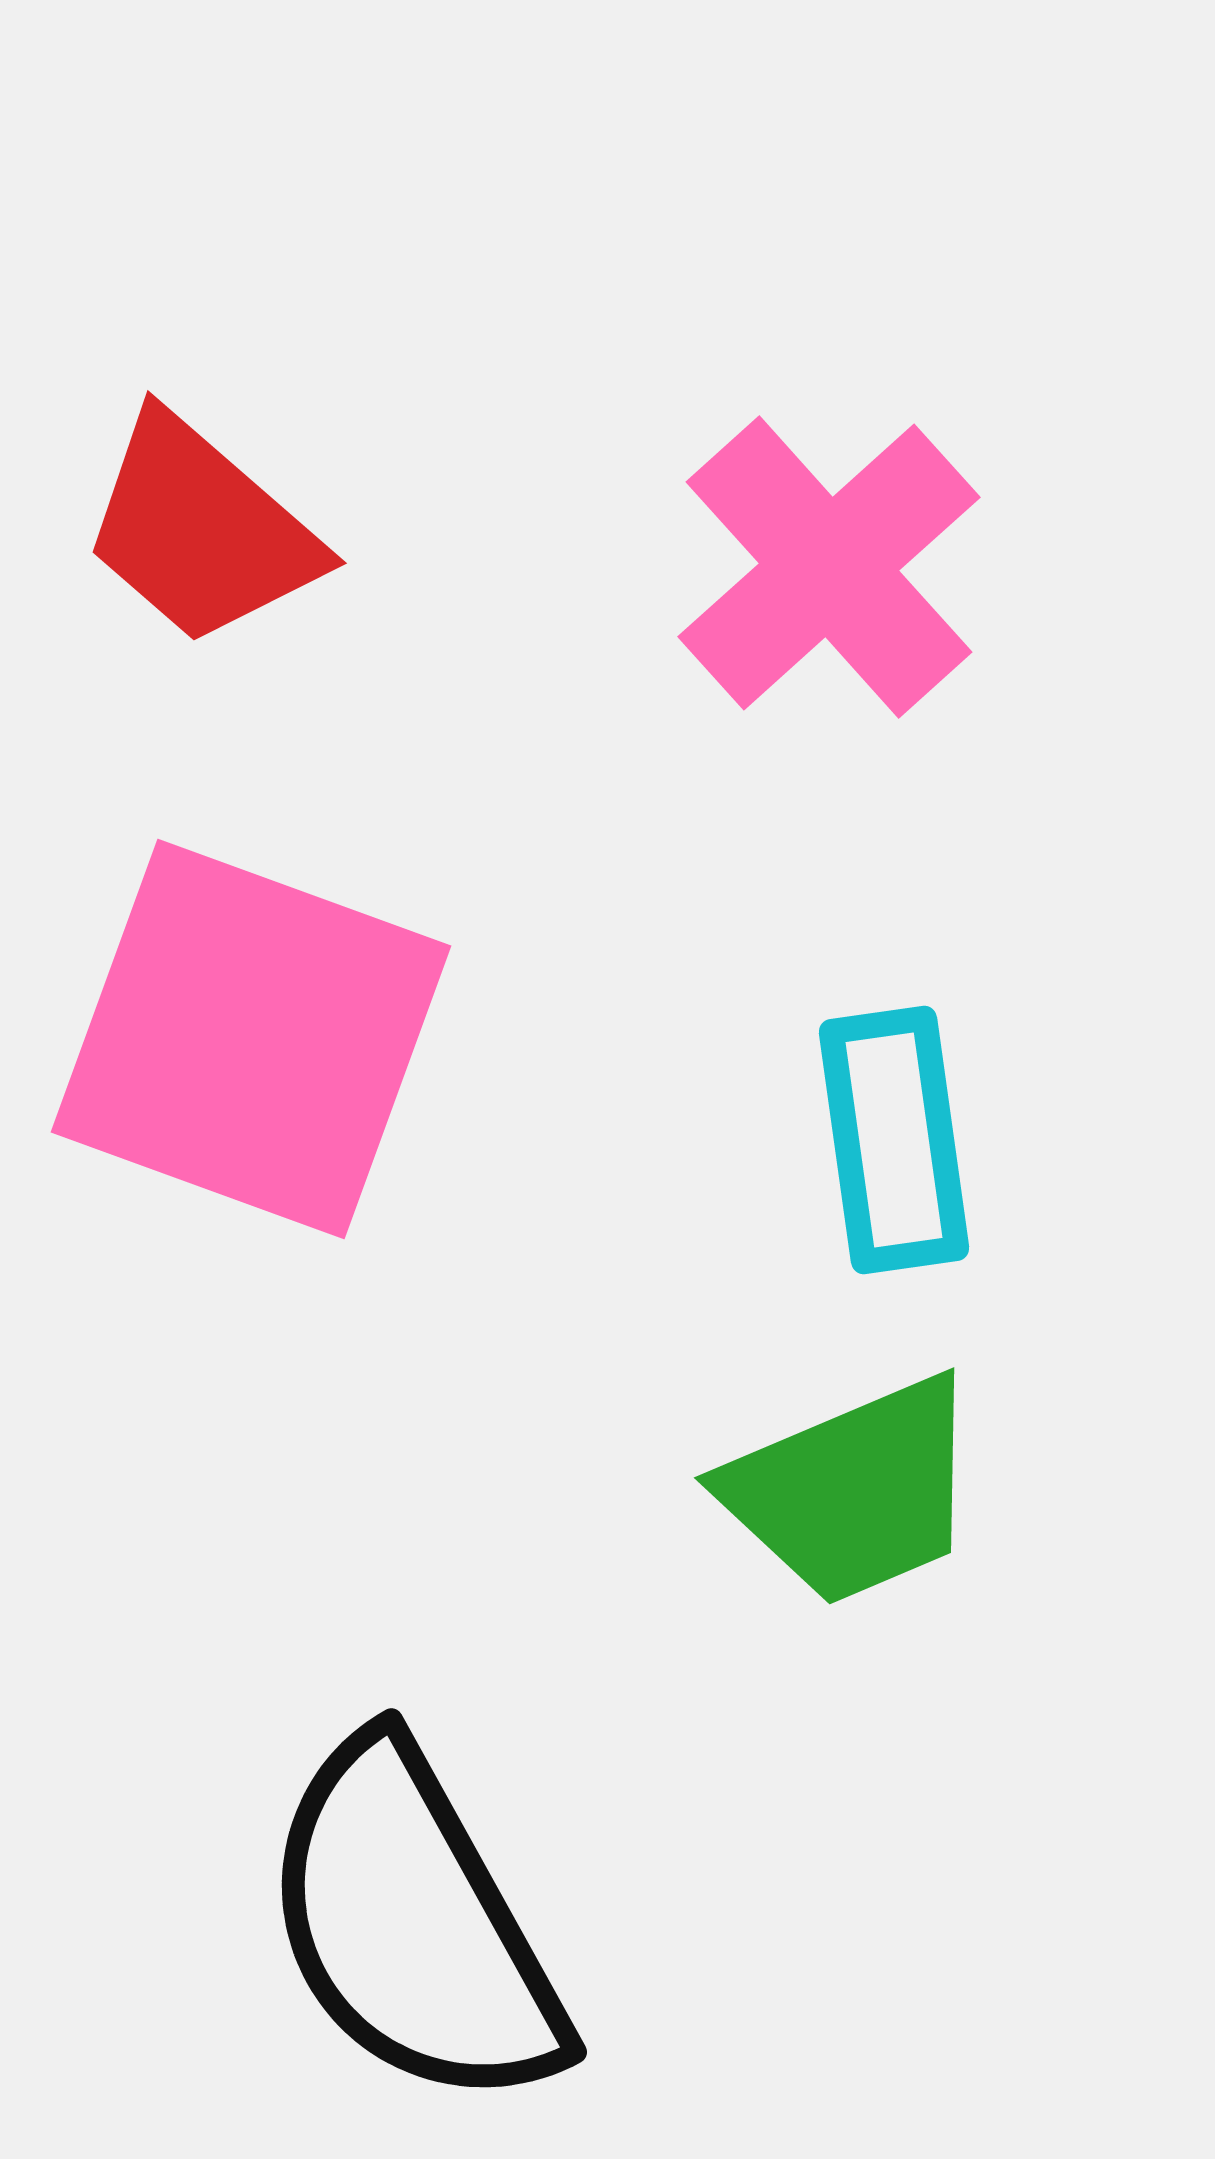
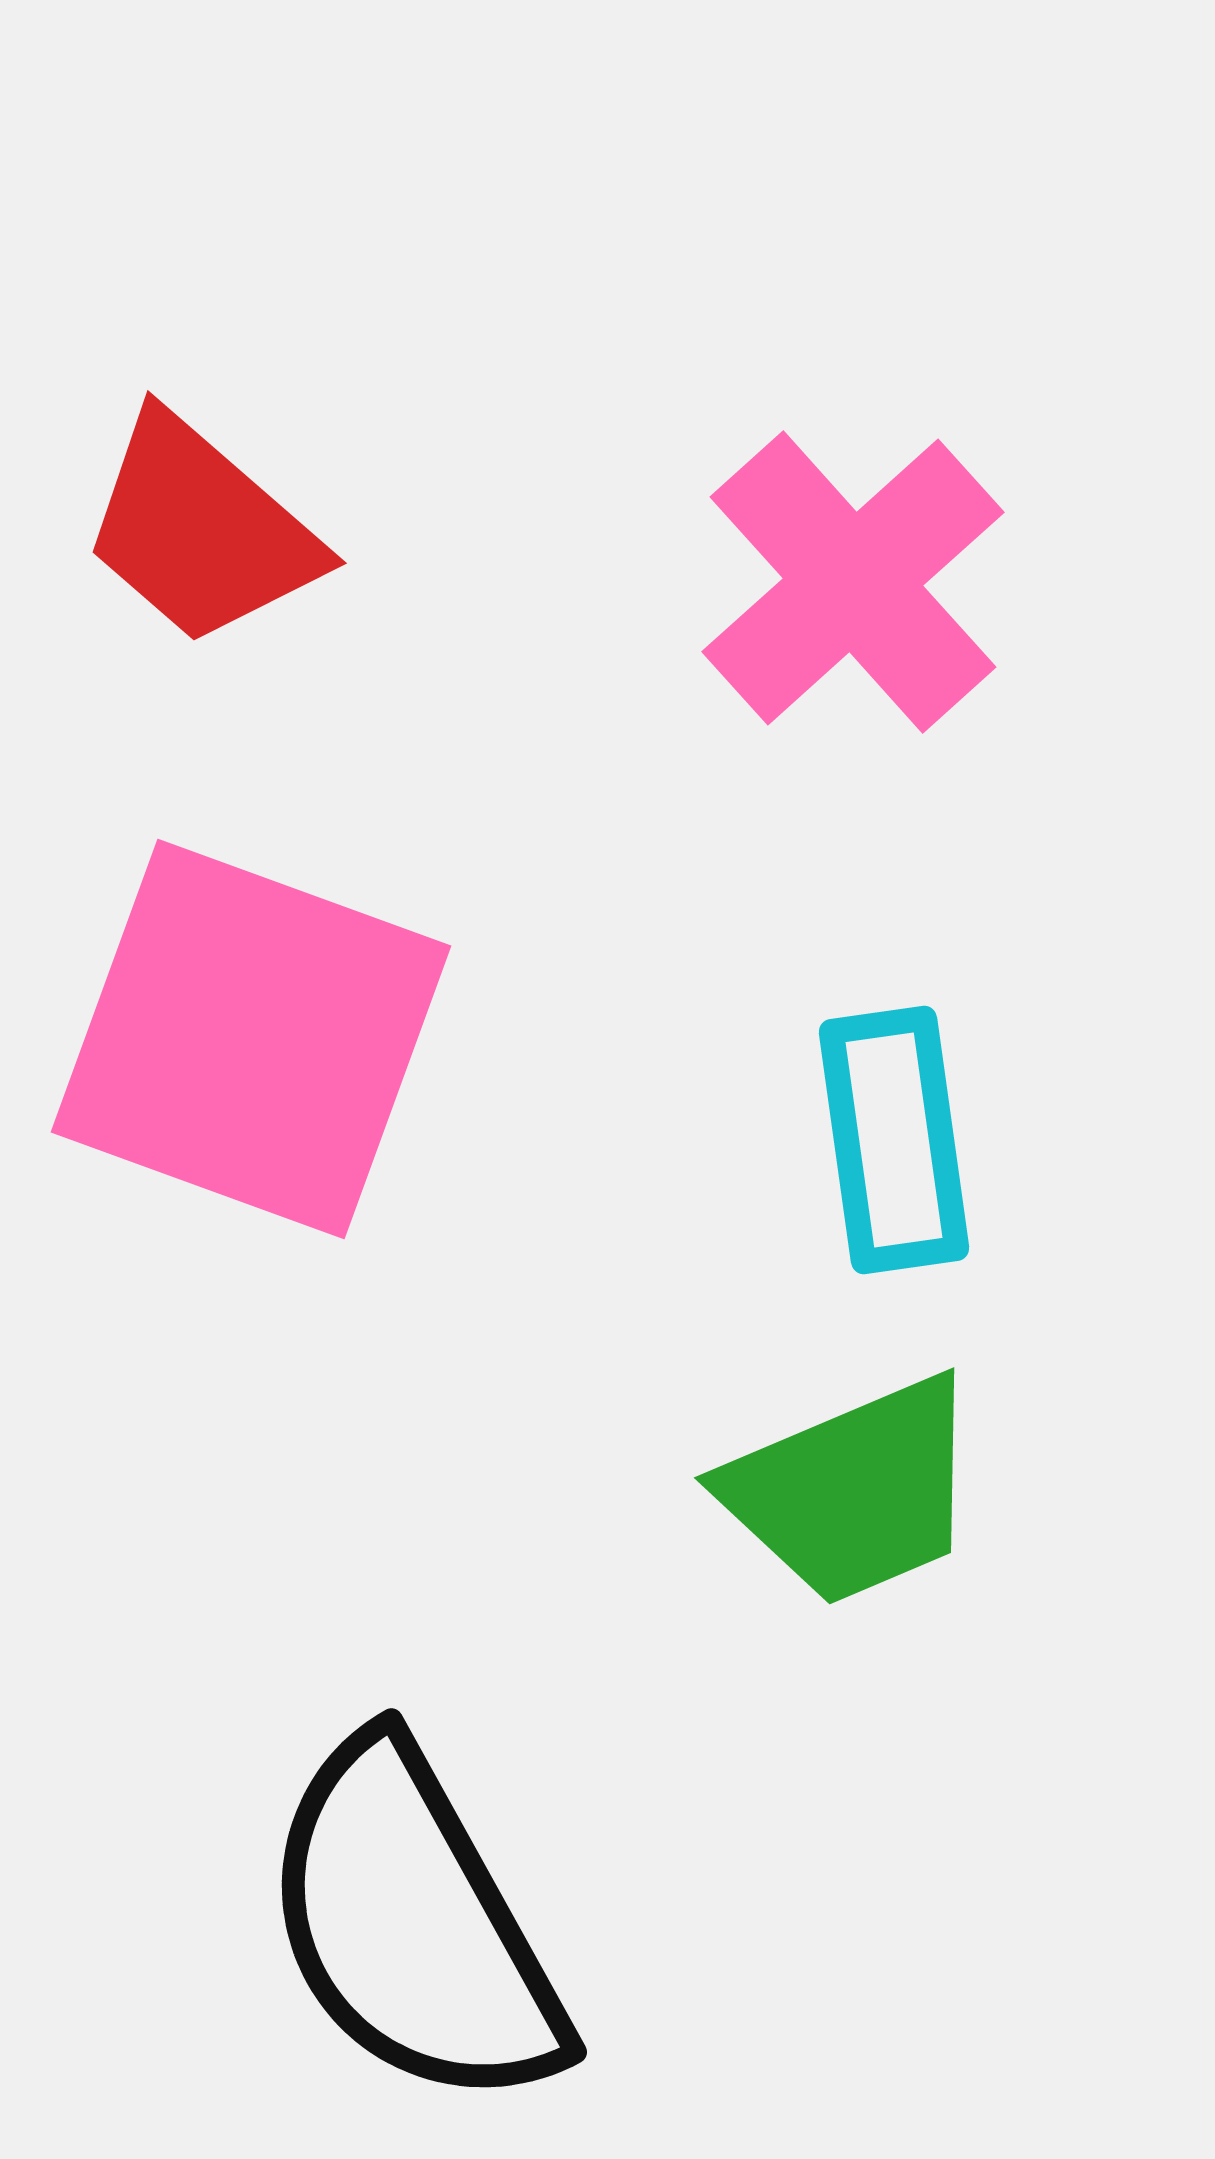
pink cross: moved 24 px right, 15 px down
